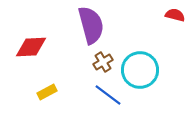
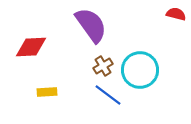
red semicircle: moved 1 px right, 1 px up
purple semicircle: rotated 21 degrees counterclockwise
brown cross: moved 4 px down
yellow rectangle: rotated 24 degrees clockwise
